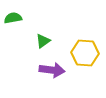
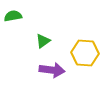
green semicircle: moved 2 px up
